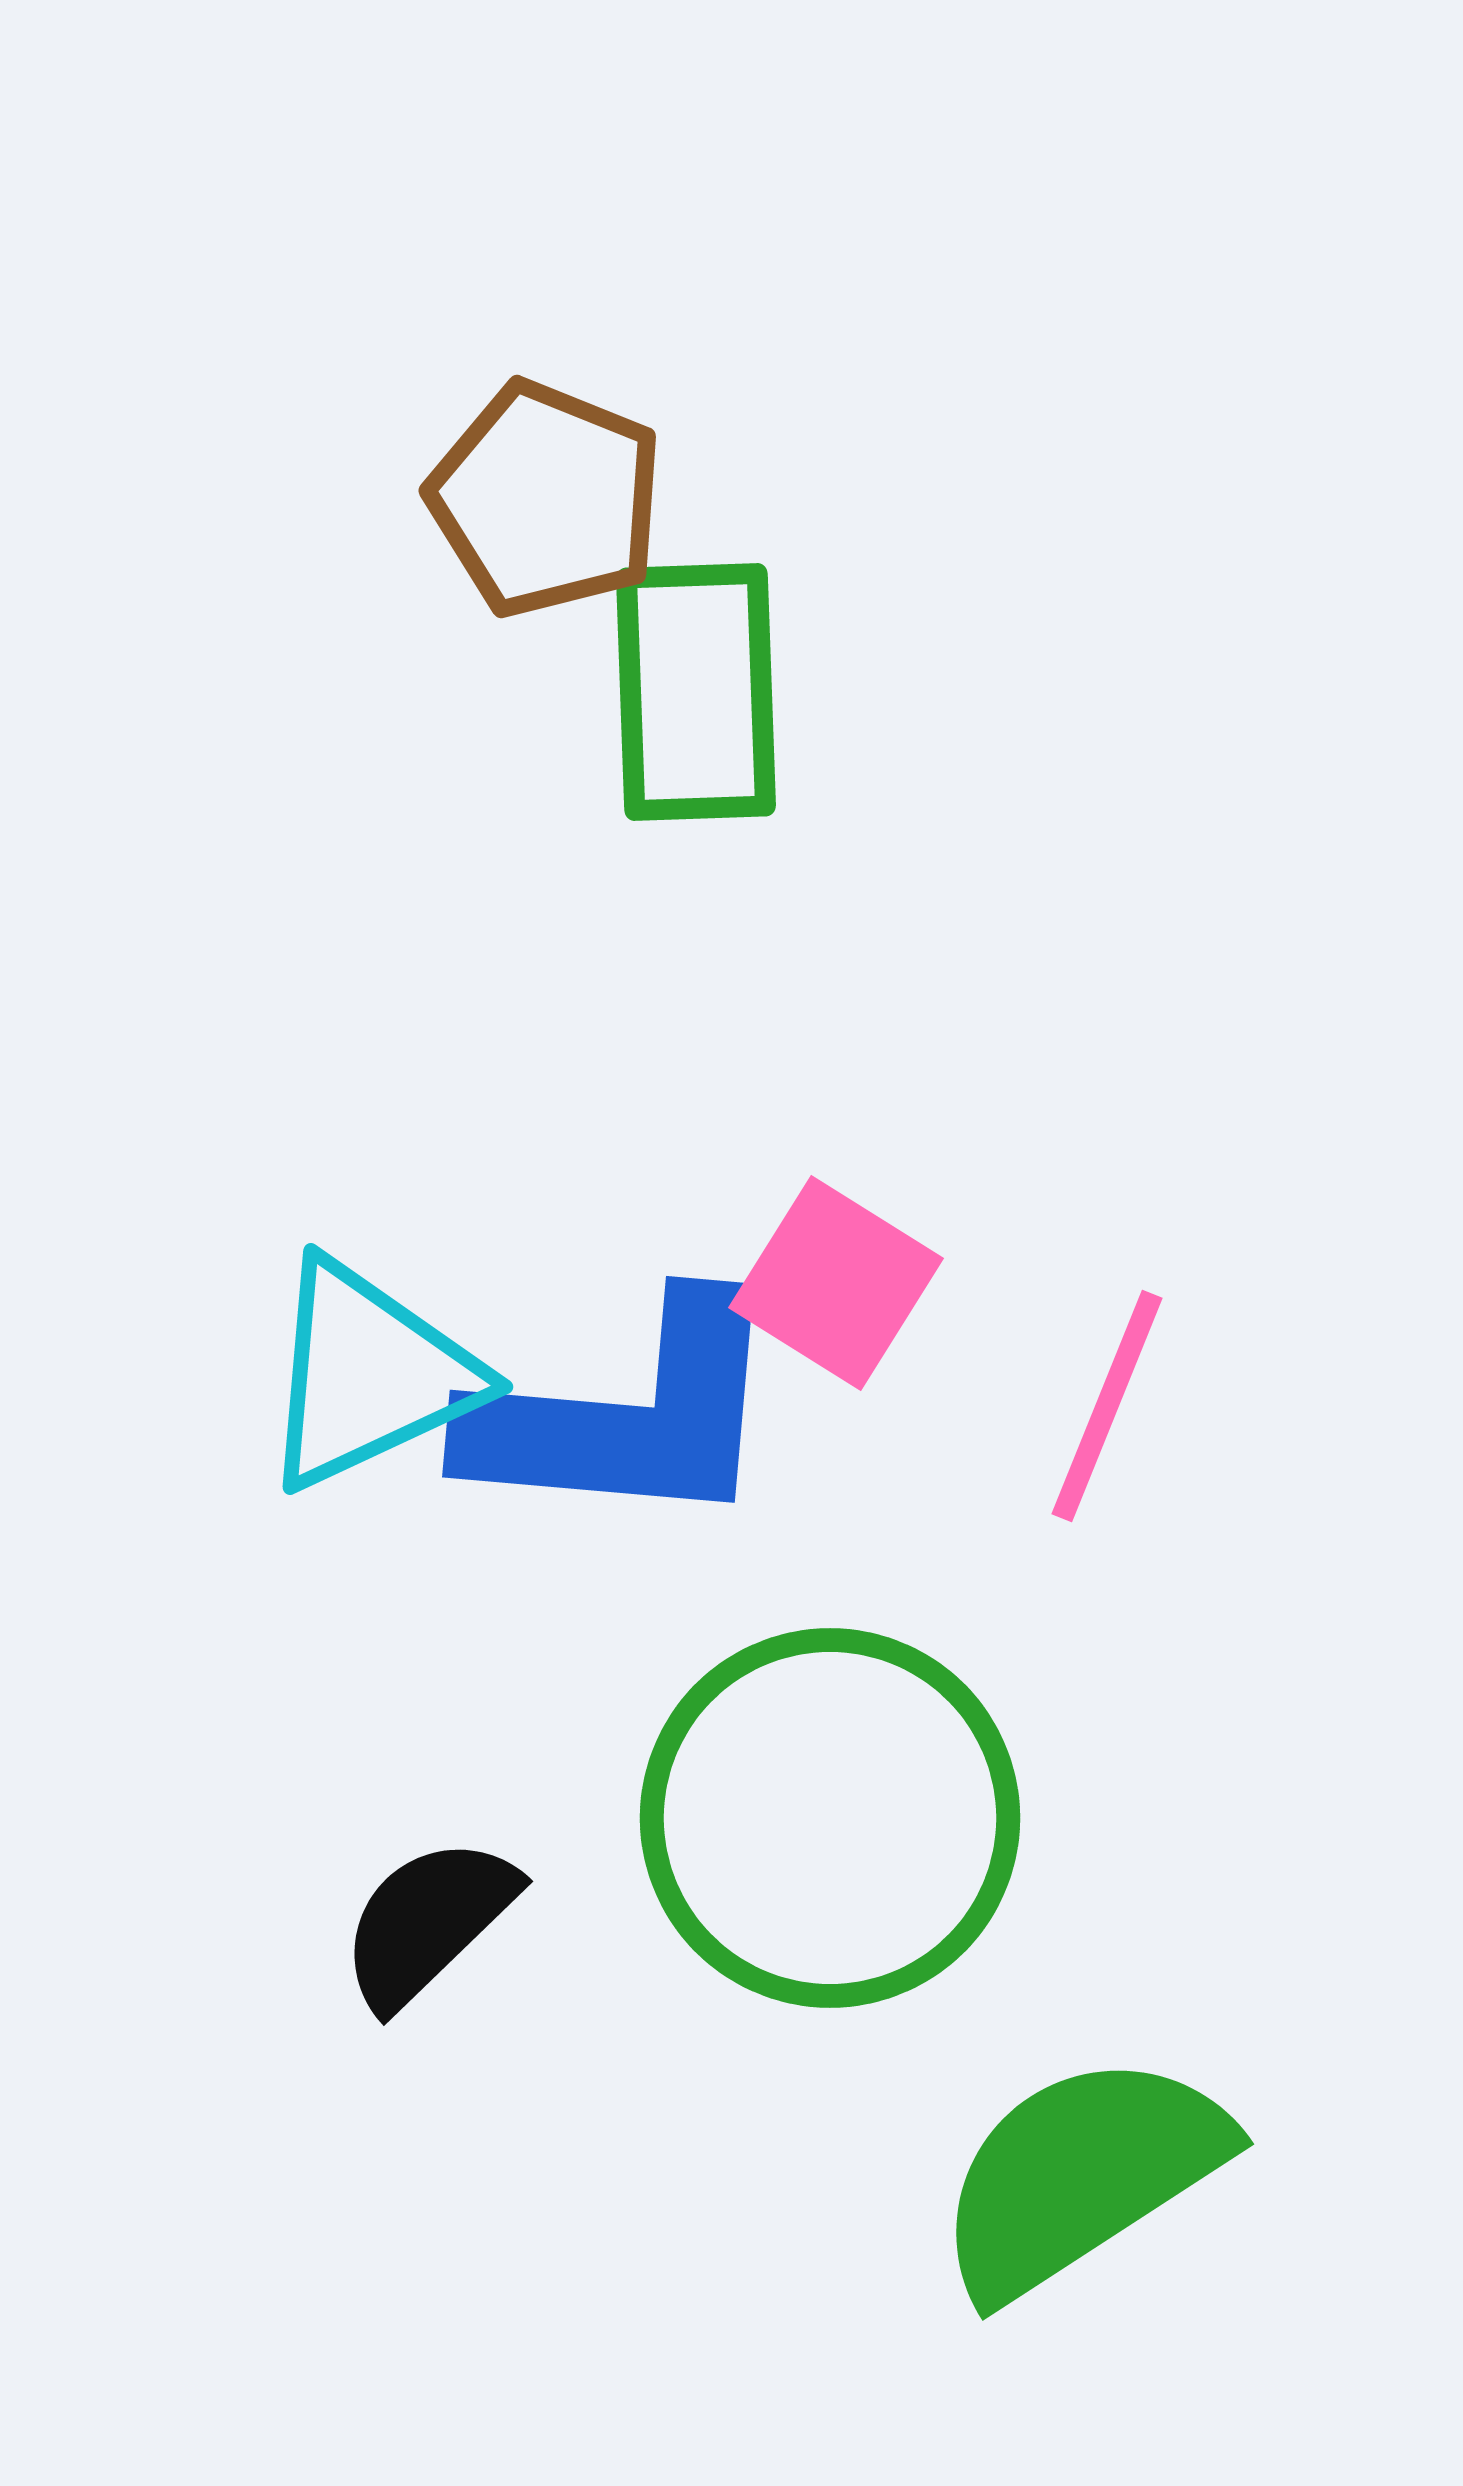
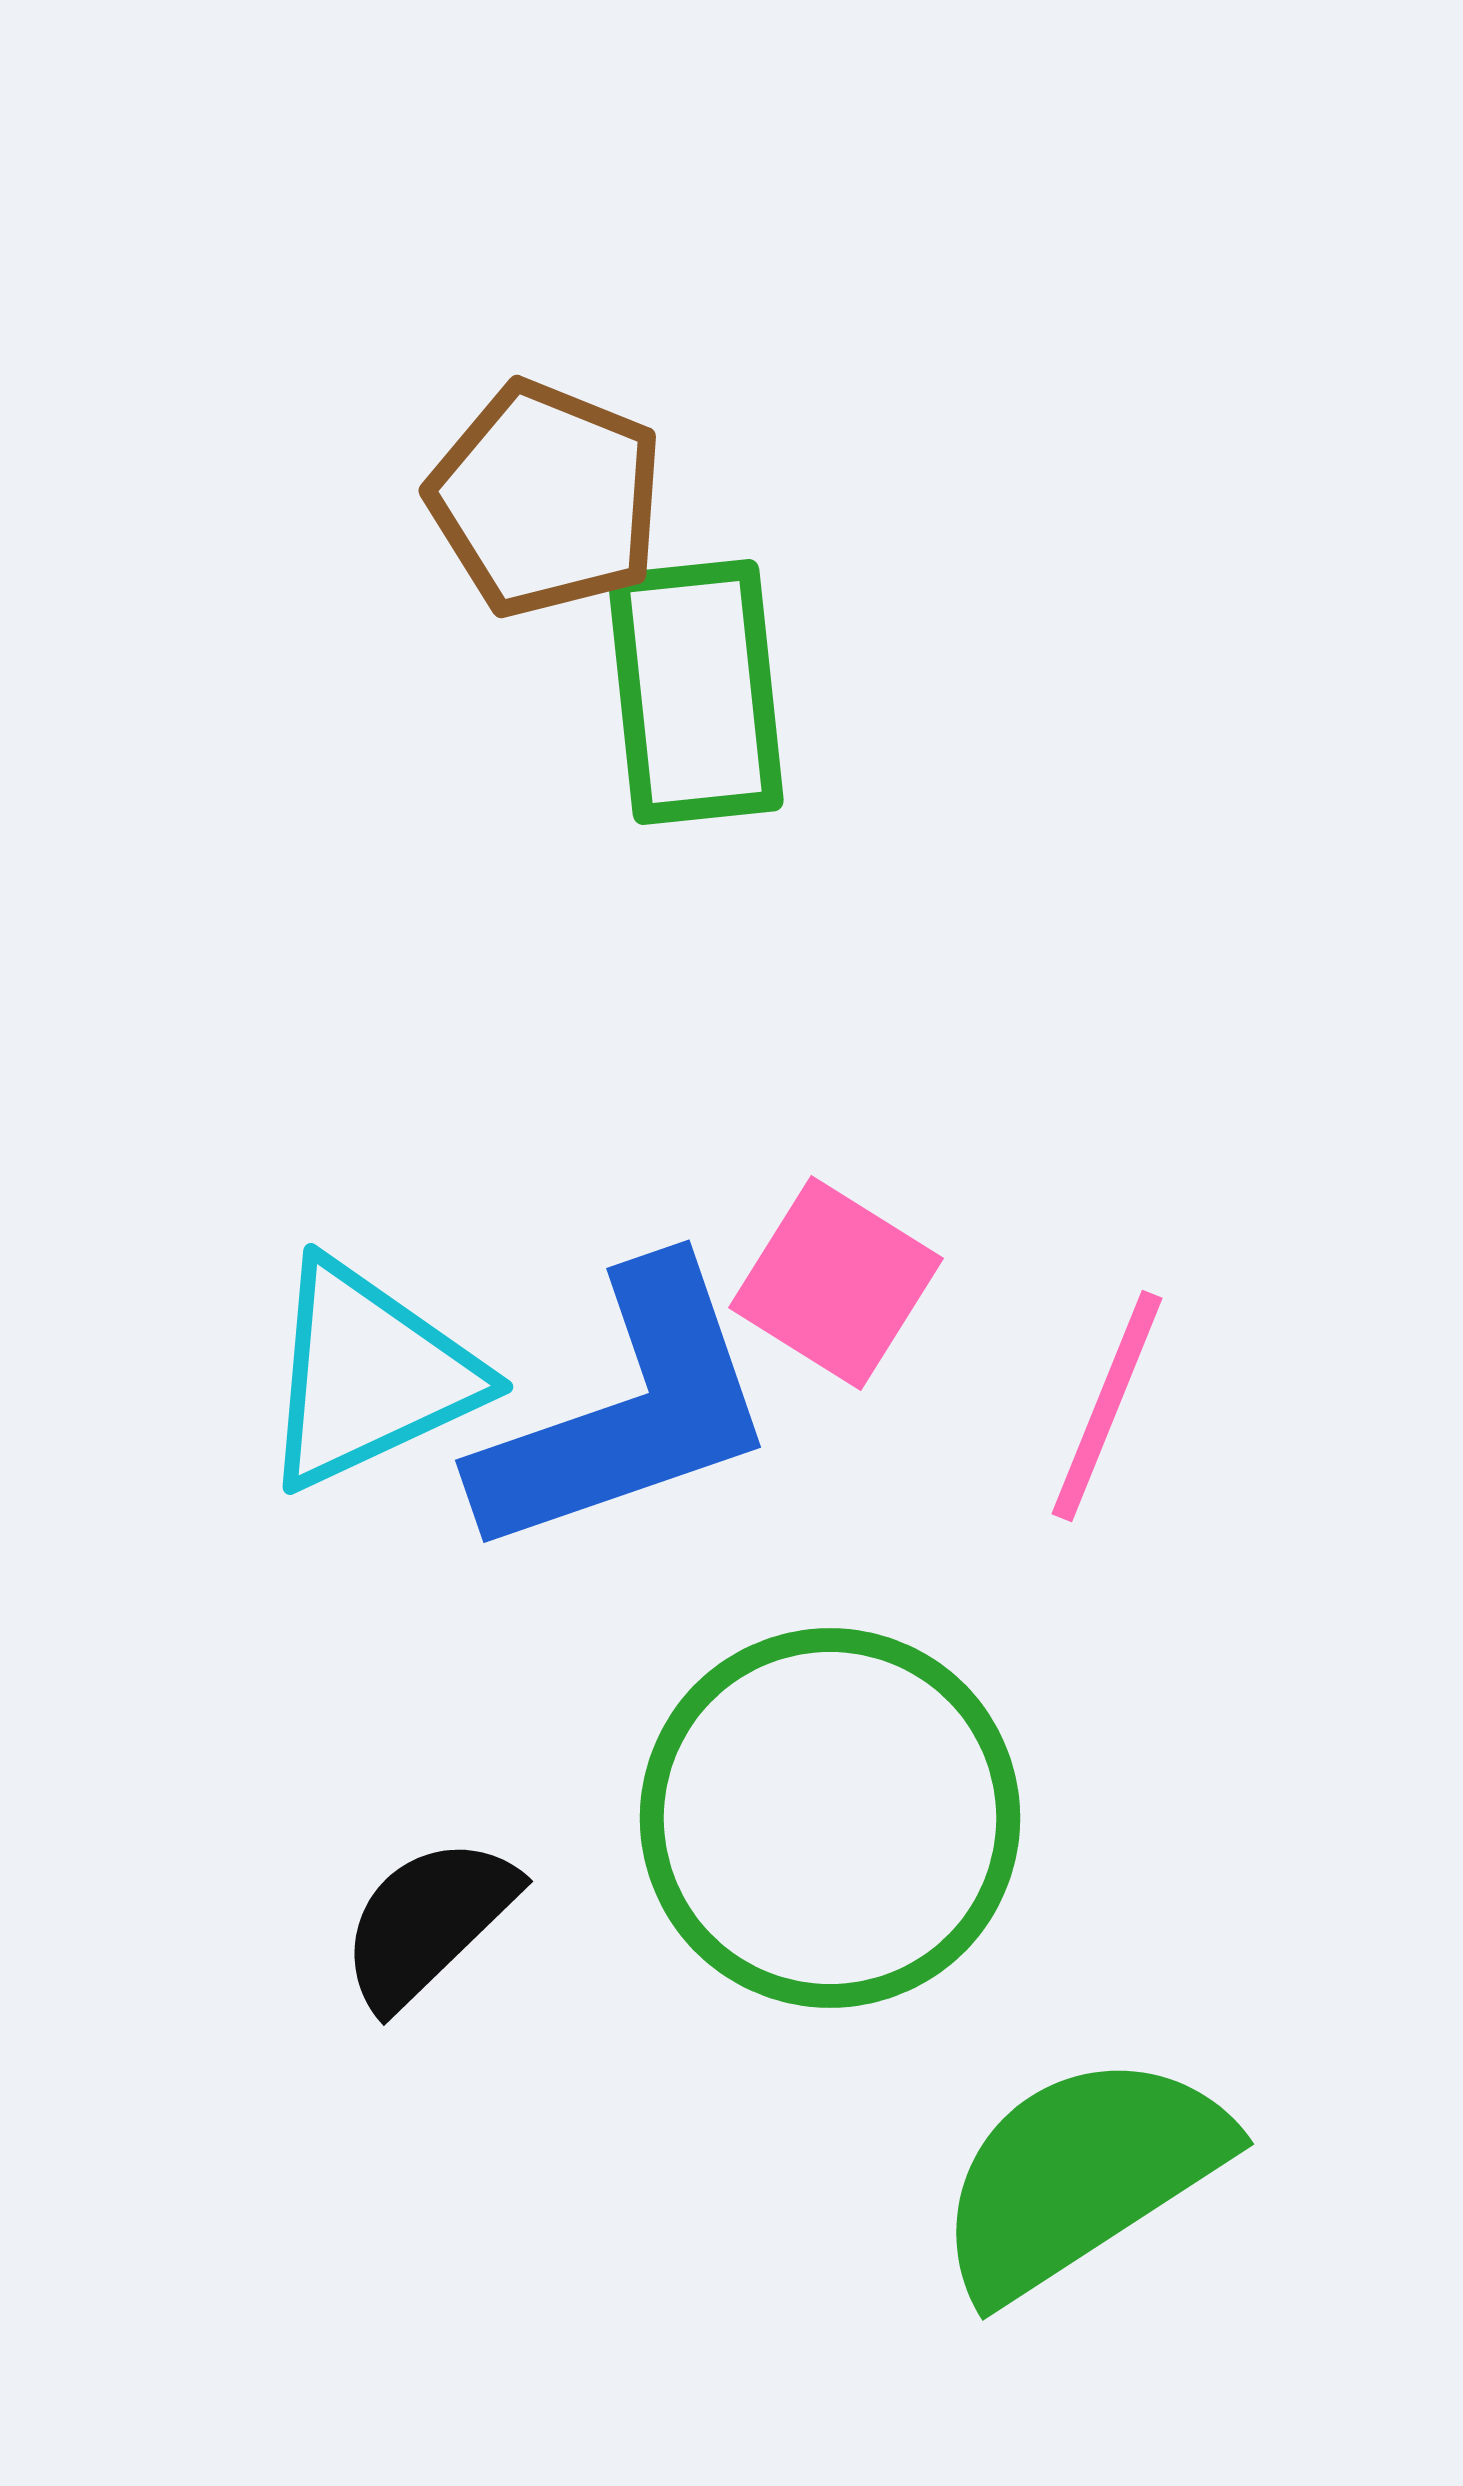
green rectangle: rotated 4 degrees counterclockwise
blue L-shape: moved 4 px up; rotated 24 degrees counterclockwise
